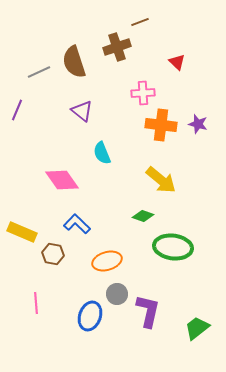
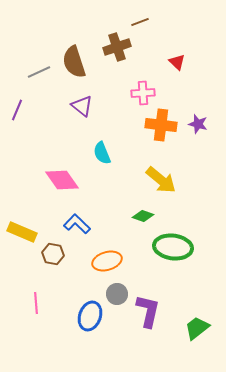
purple triangle: moved 5 px up
